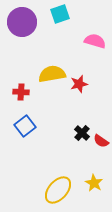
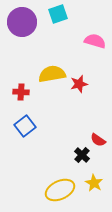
cyan square: moved 2 px left
black cross: moved 22 px down
red semicircle: moved 3 px left, 1 px up
yellow ellipse: moved 2 px right; rotated 24 degrees clockwise
